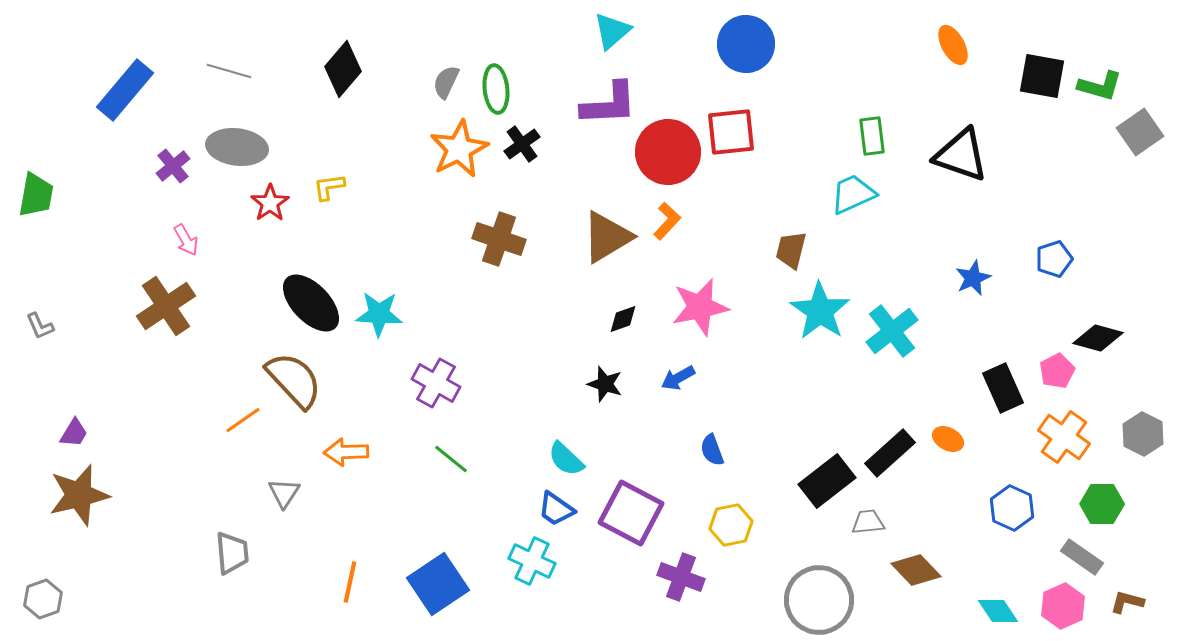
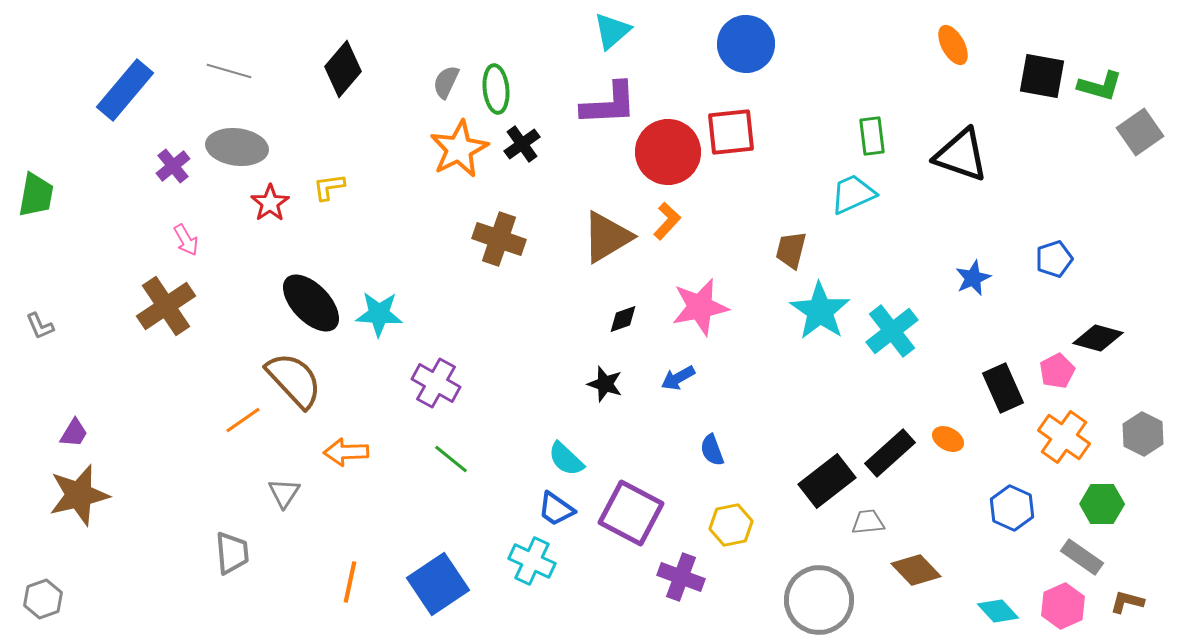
cyan diamond at (998, 611): rotated 9 degrees counterclockwise
